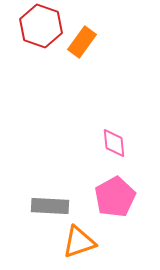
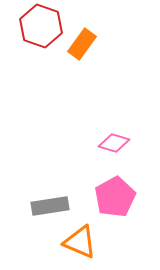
orange rectangle: moved 2 px down
pink diamond: rotated 68 degrees counterclockwise
gray rectangle: rotated 12 degrees counterclockwise
orange triangle: moved 1 px right; rotated 42 degrees clockwise
